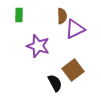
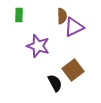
purple triangle: moved 1 px left, 2 px up
